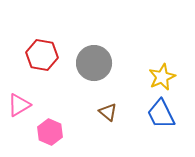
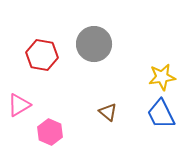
gray circle: moved 19 px up
yellow star: rotated 16 degrees clockwise
